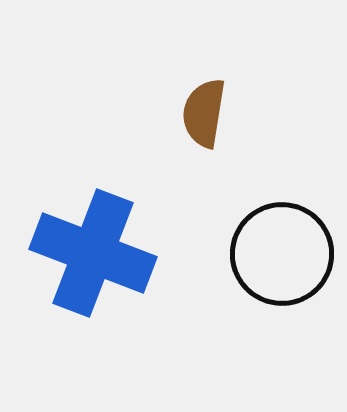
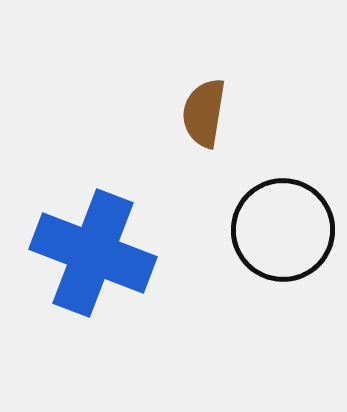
black circle: moved 1 px right, 24 px up
